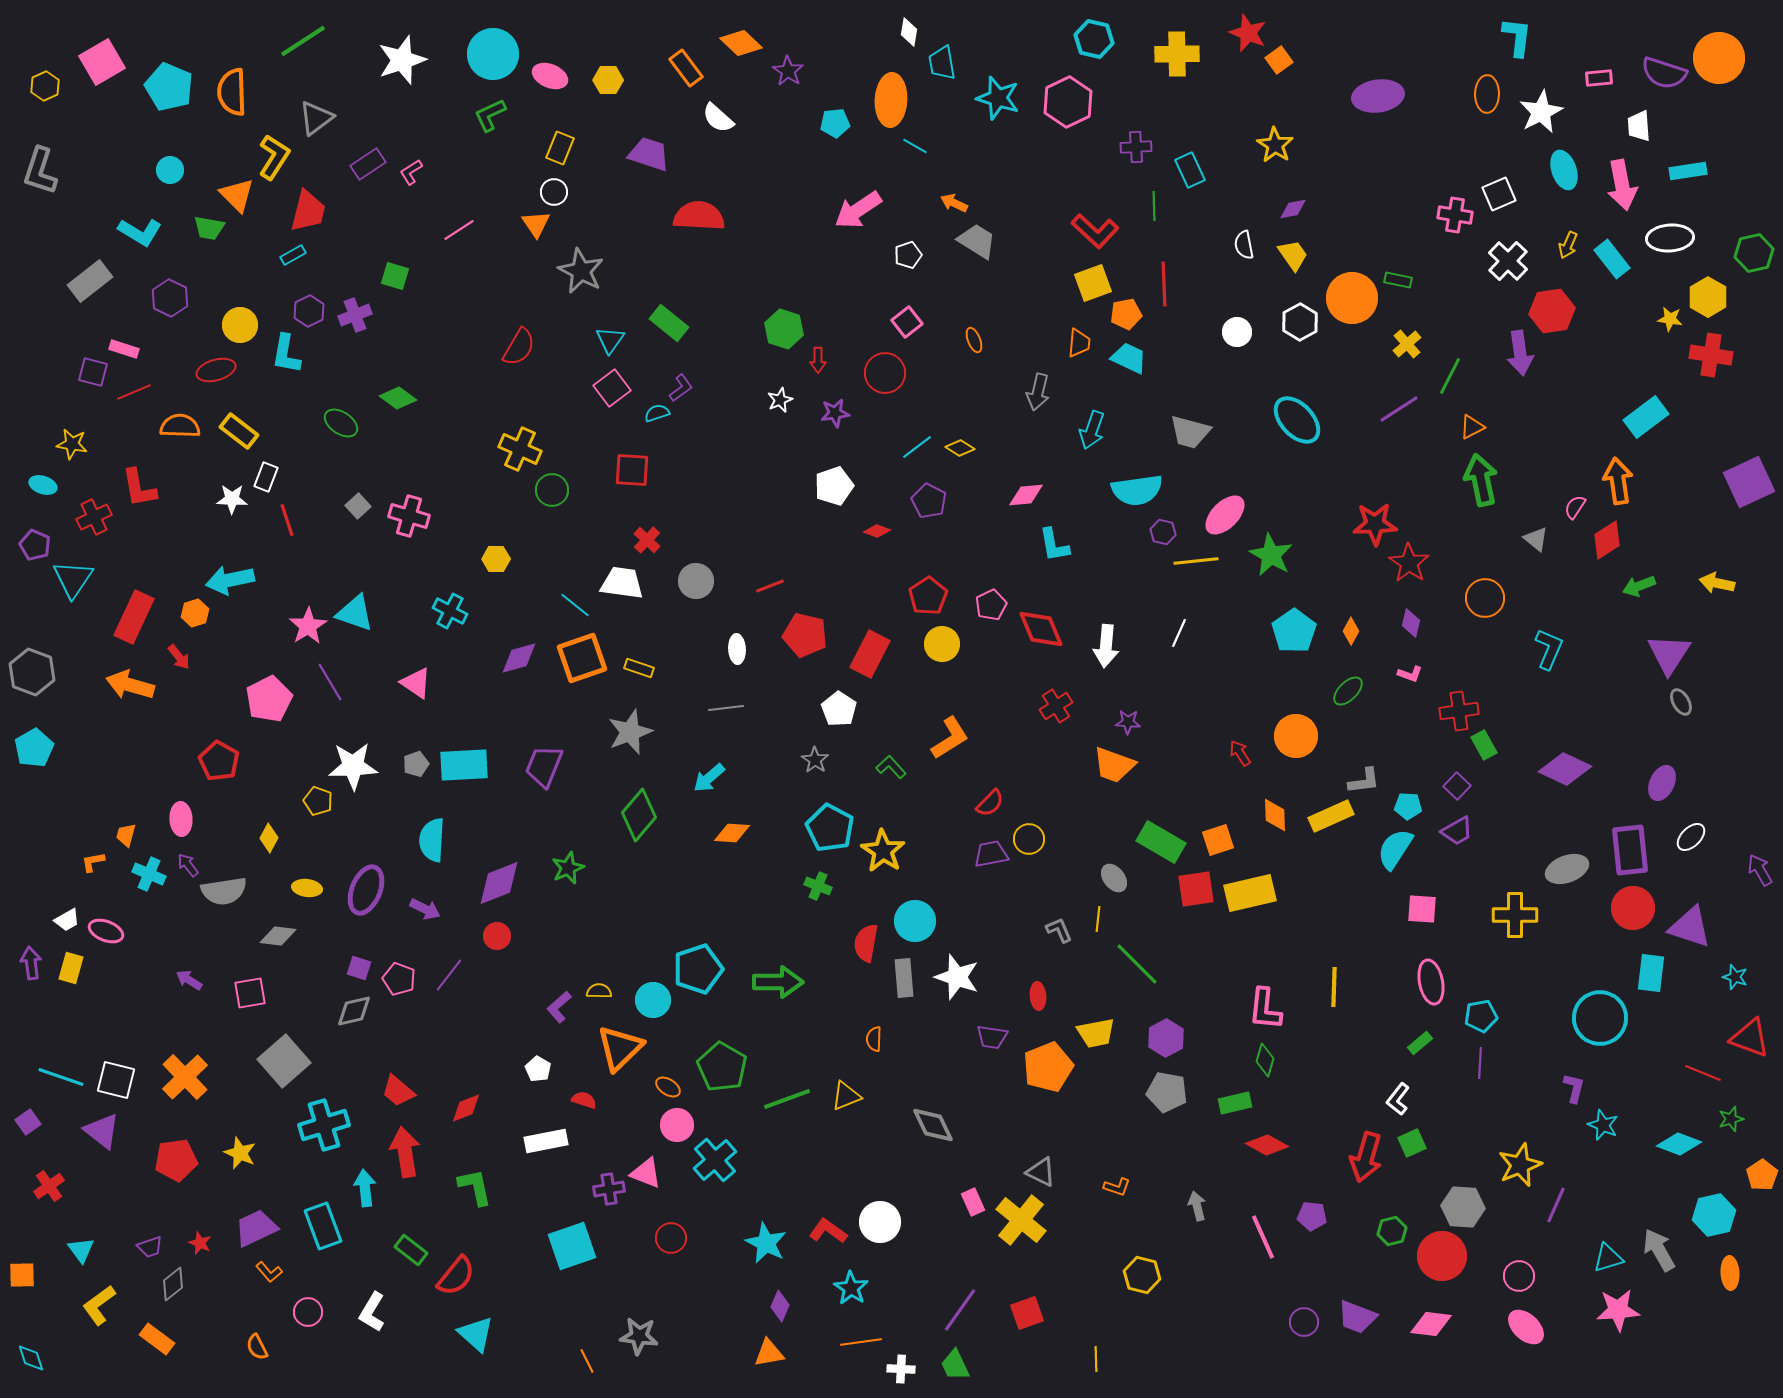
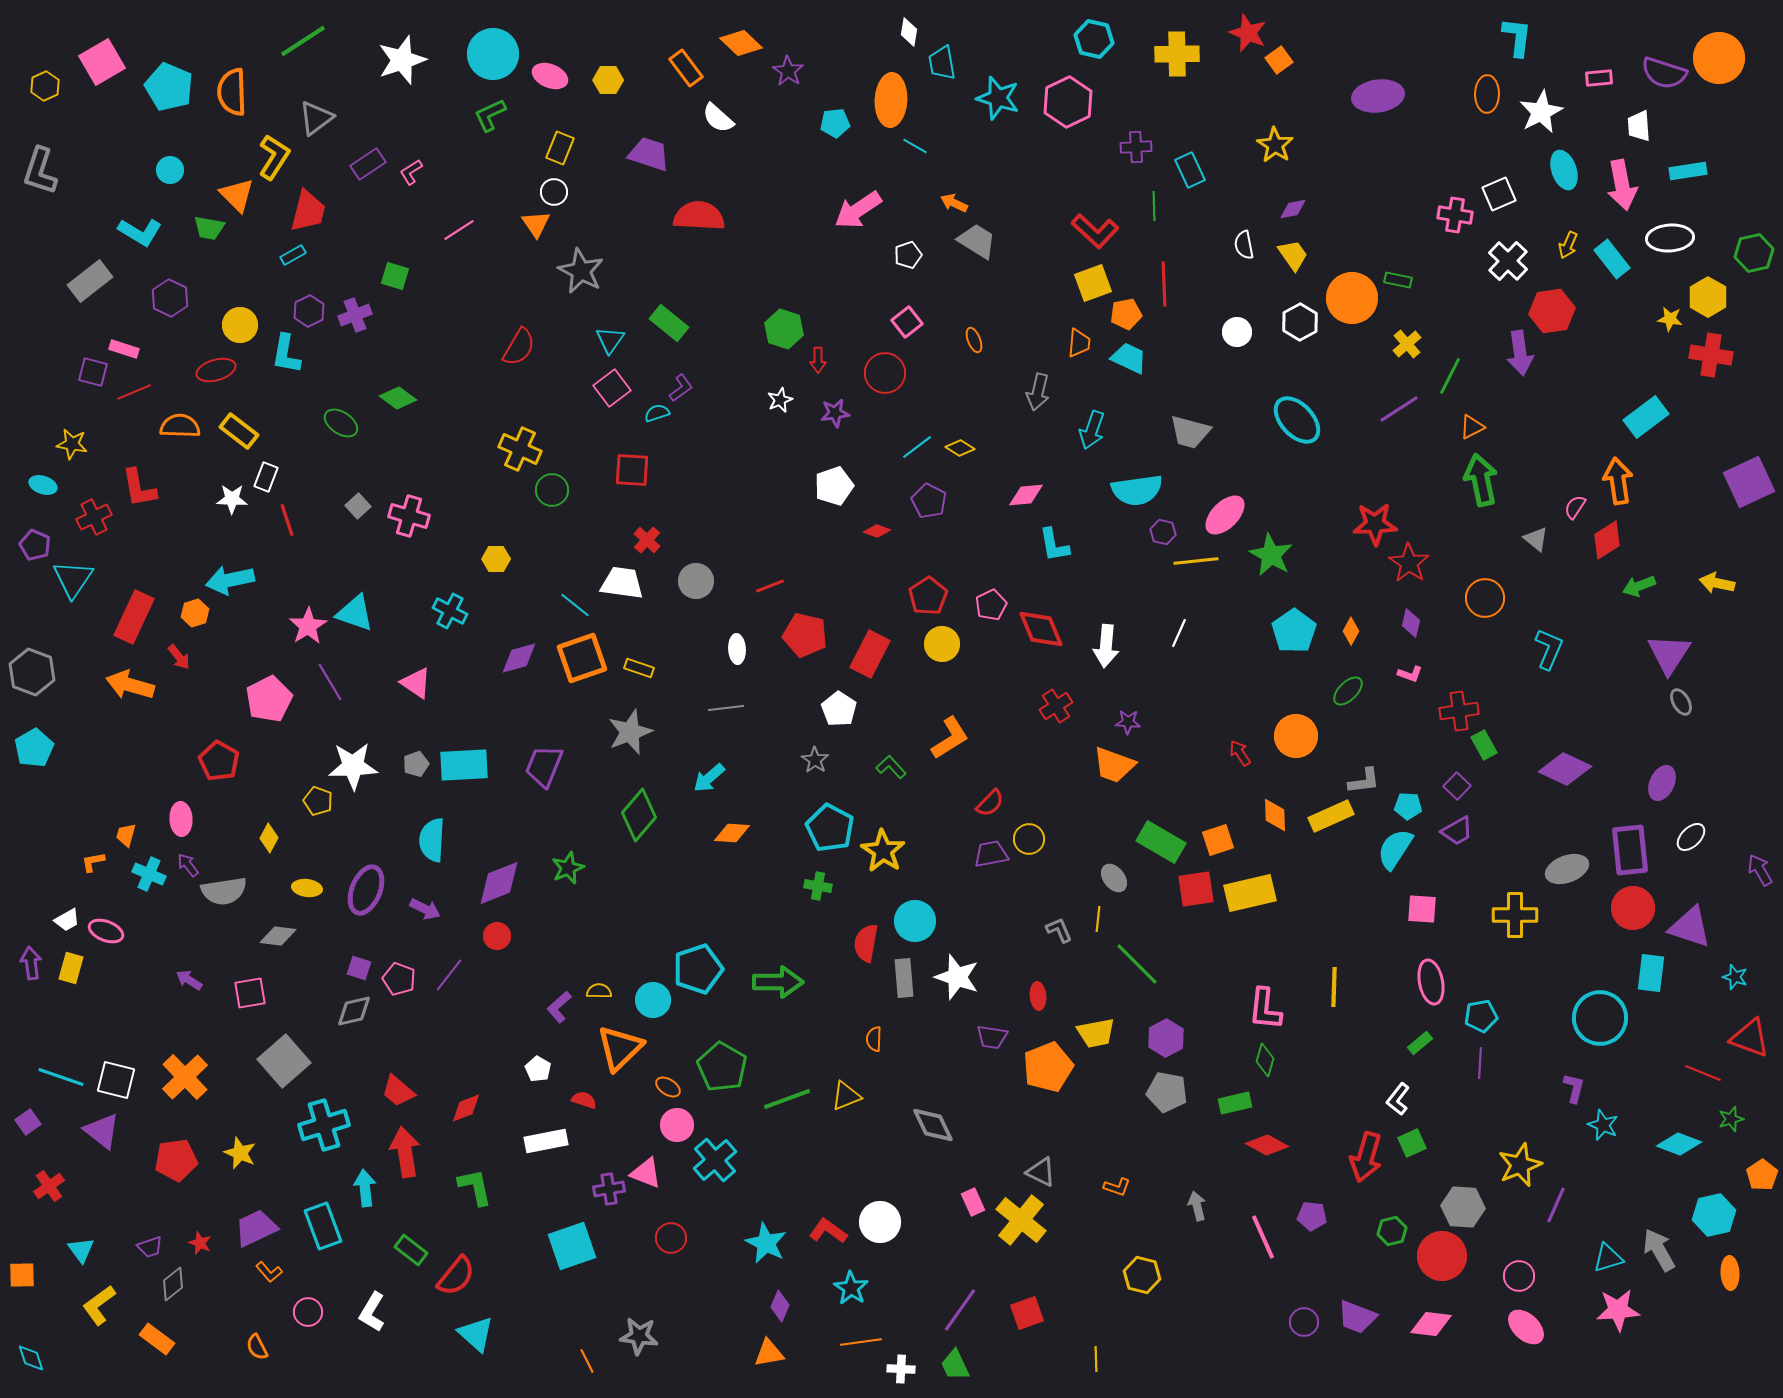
green cross at (818, 886): rotated 12 degrees counterclockwise
